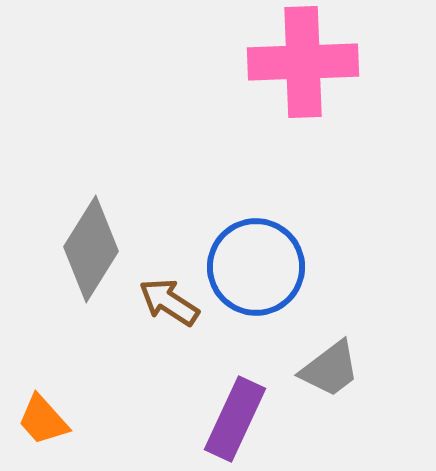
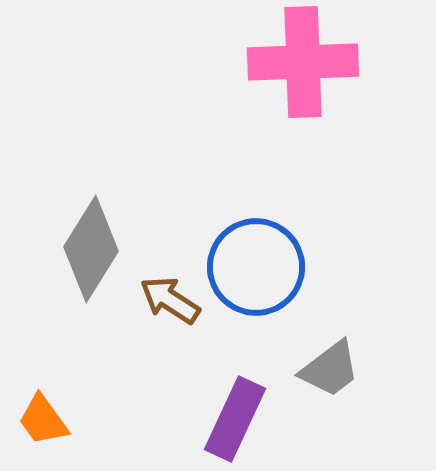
brown arrow: moved 1 px right, 2 px up
orange trapezoid: rotated 6 degrees clockwise
